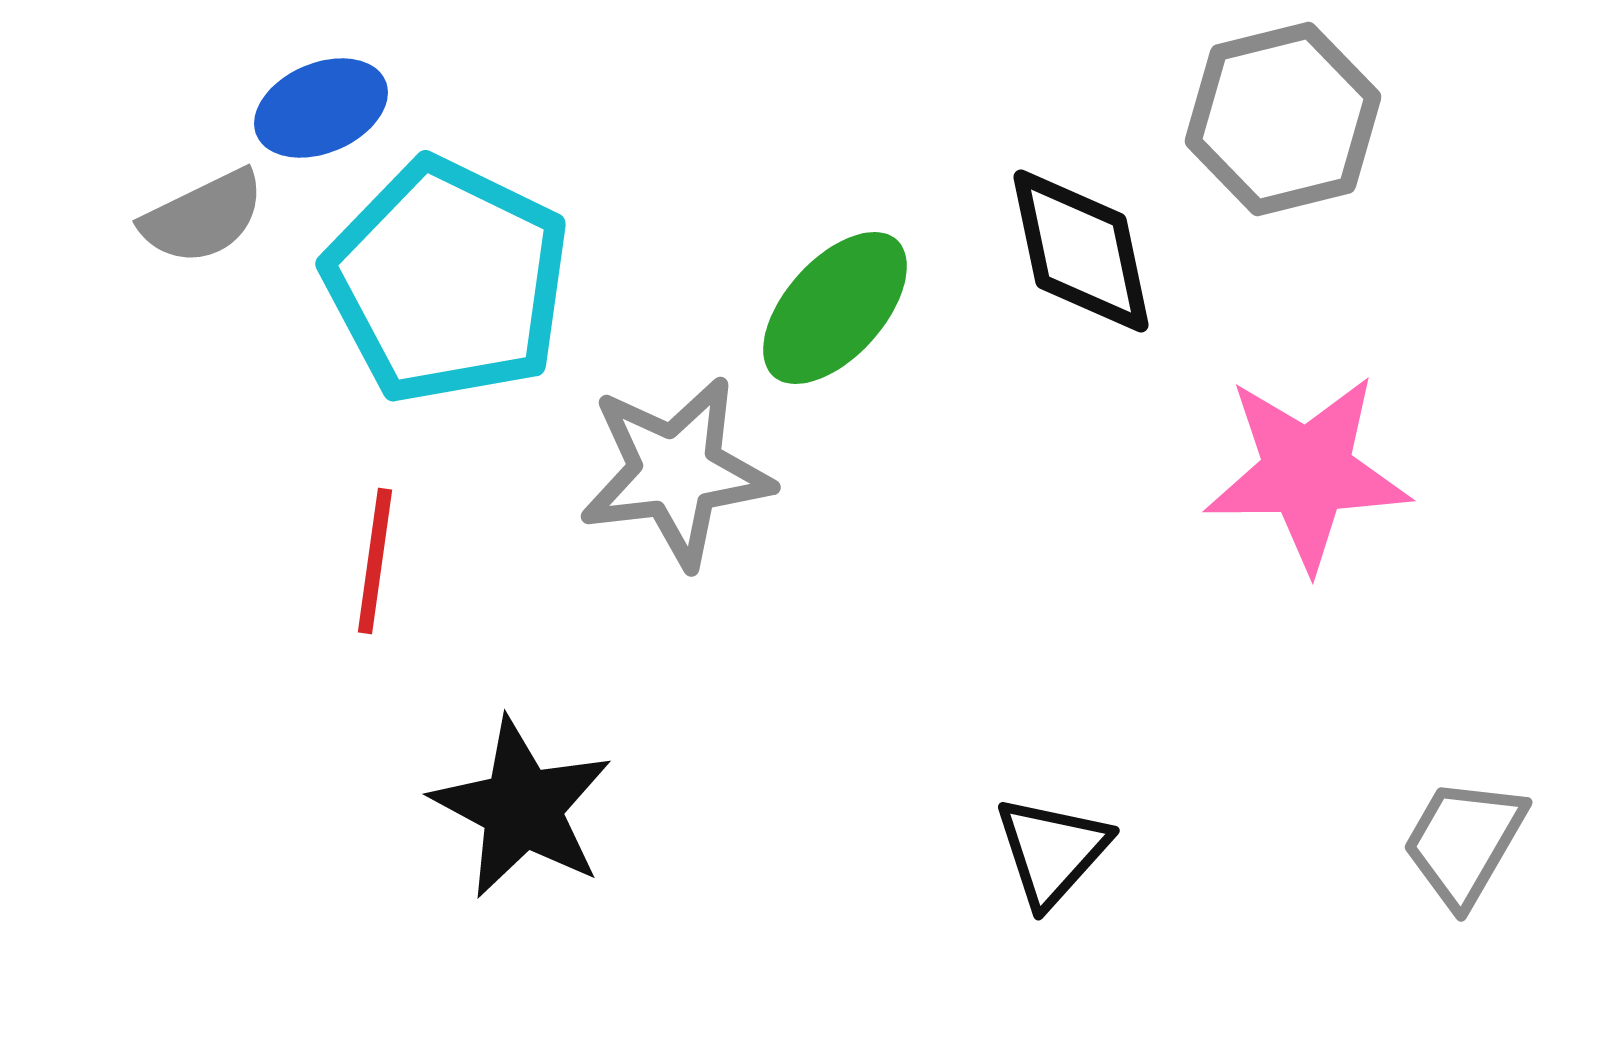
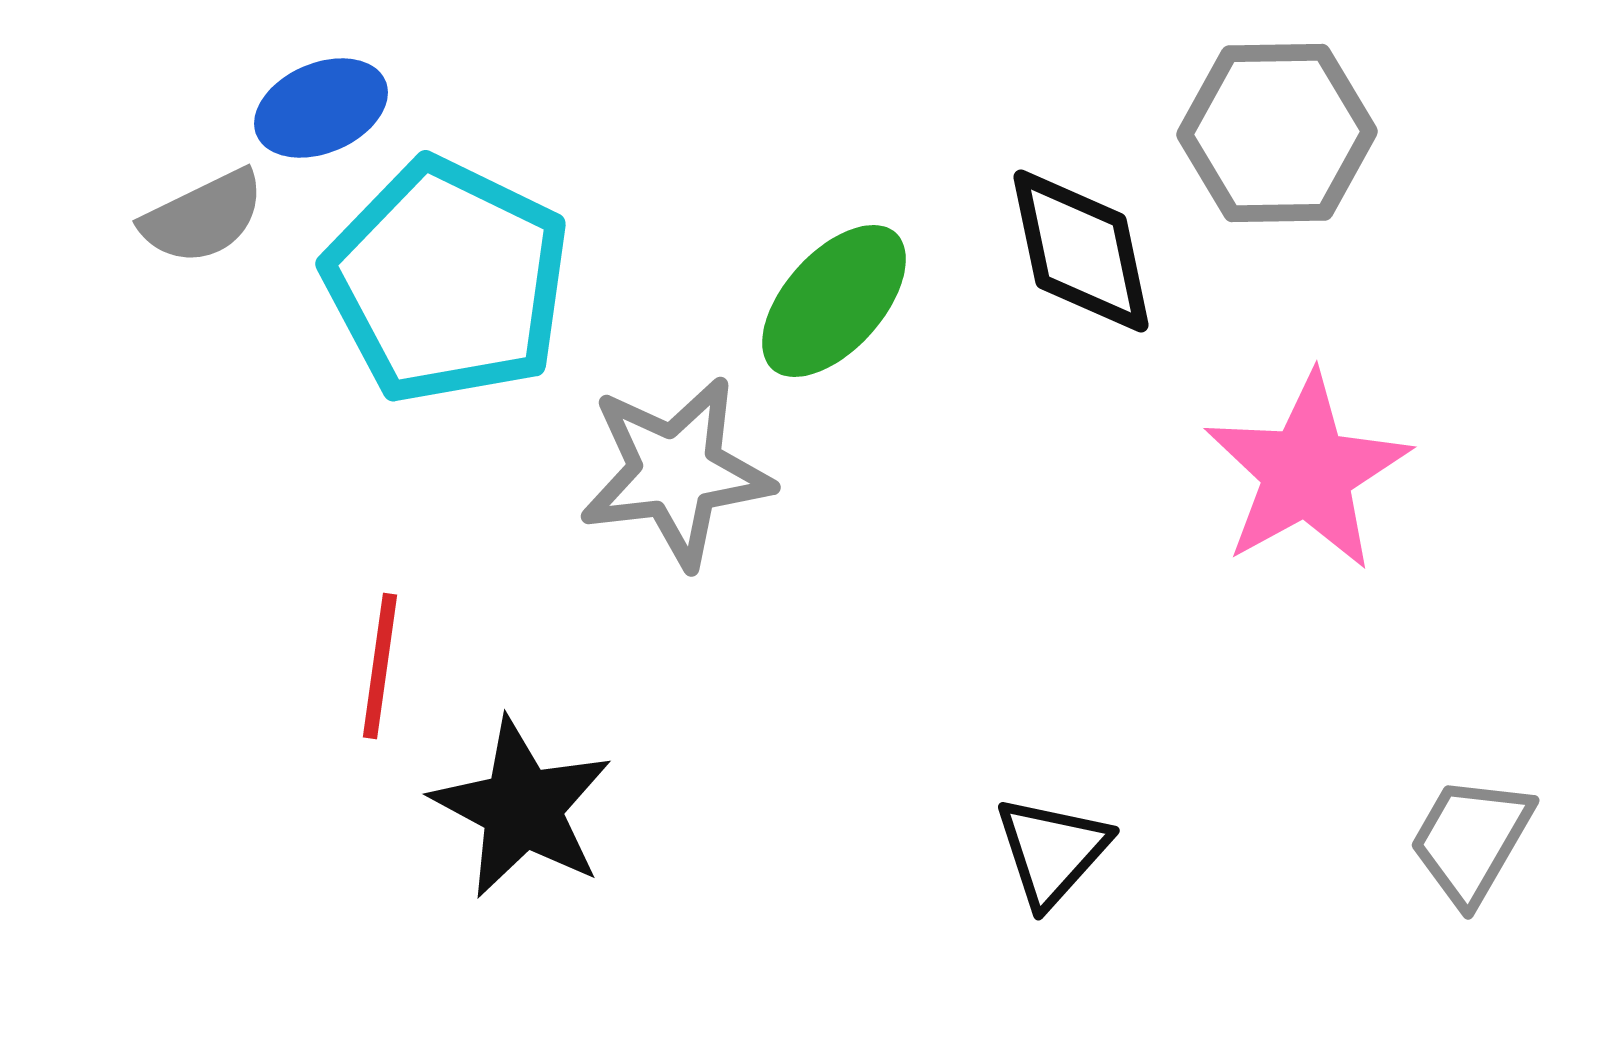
gray hexagon: moved 6 px left, 14 px down; rotated 13 degrees clockwise
green ellipse: moved 1 px left, 7 px up
pink star: rotated 28 degrees counterclockwise
red line: moved 5 px right, 105 px down
gray trapezoid: moved 7 px right, 2 px up
